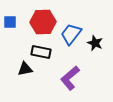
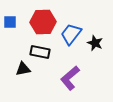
black rectangle: moved 1 px left
black triangle: moved 2 px left
